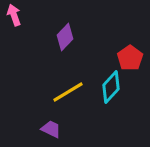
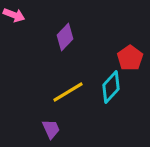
pink arrow: rotated 130 degrees clockwise
purple trapezoid: rotated 40 degrees clockwise
